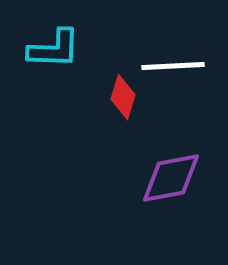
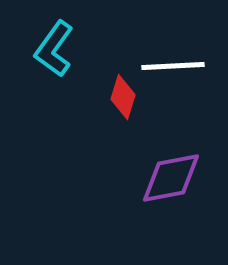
cyan L-shape: rotated 124 degrees clockwise
